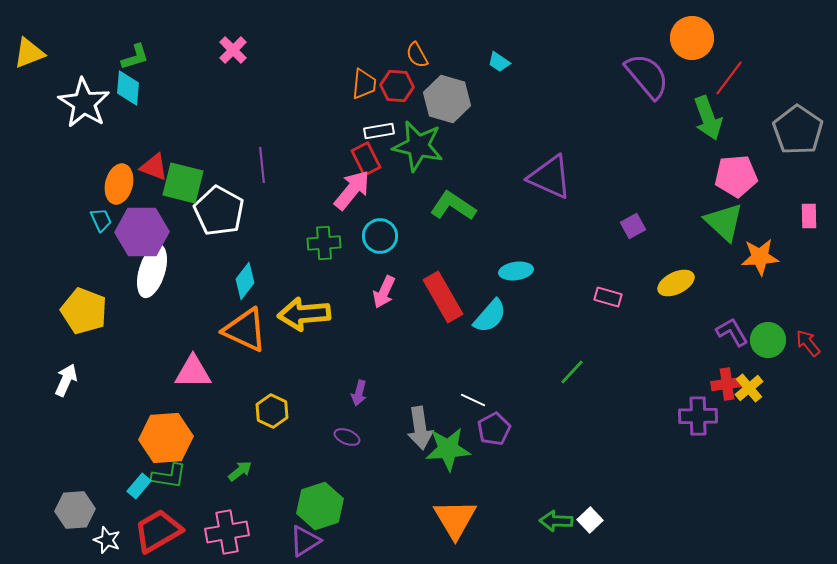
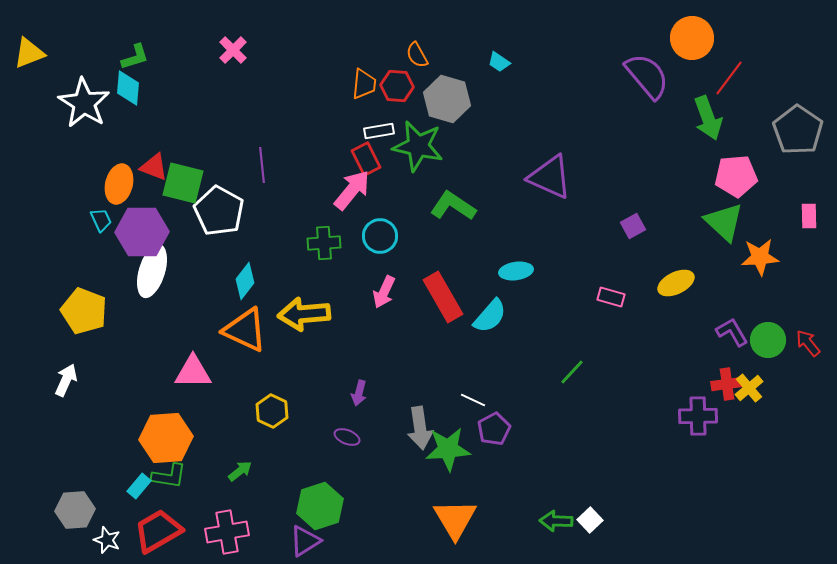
pink rectangle at (608, 297): moved 3 px right
